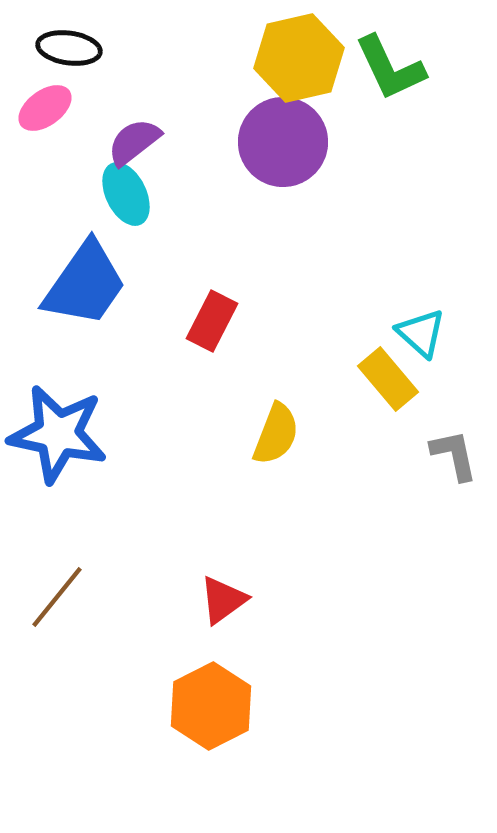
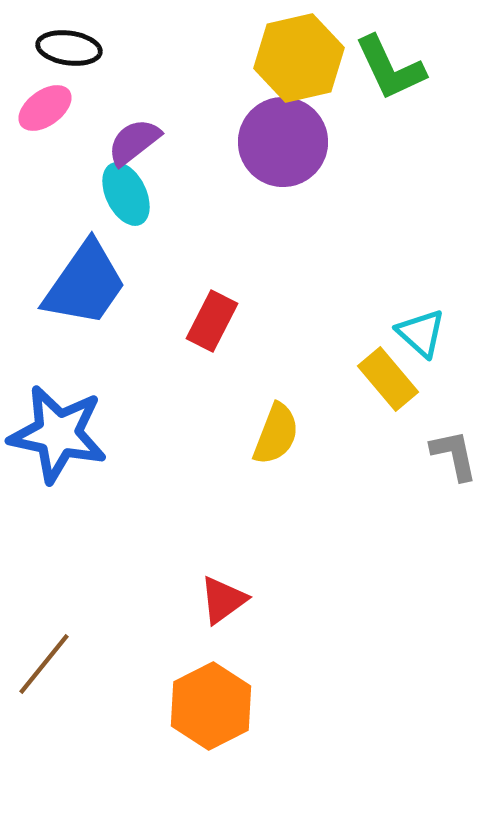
brown line: moved 13 px left, 67 px down
